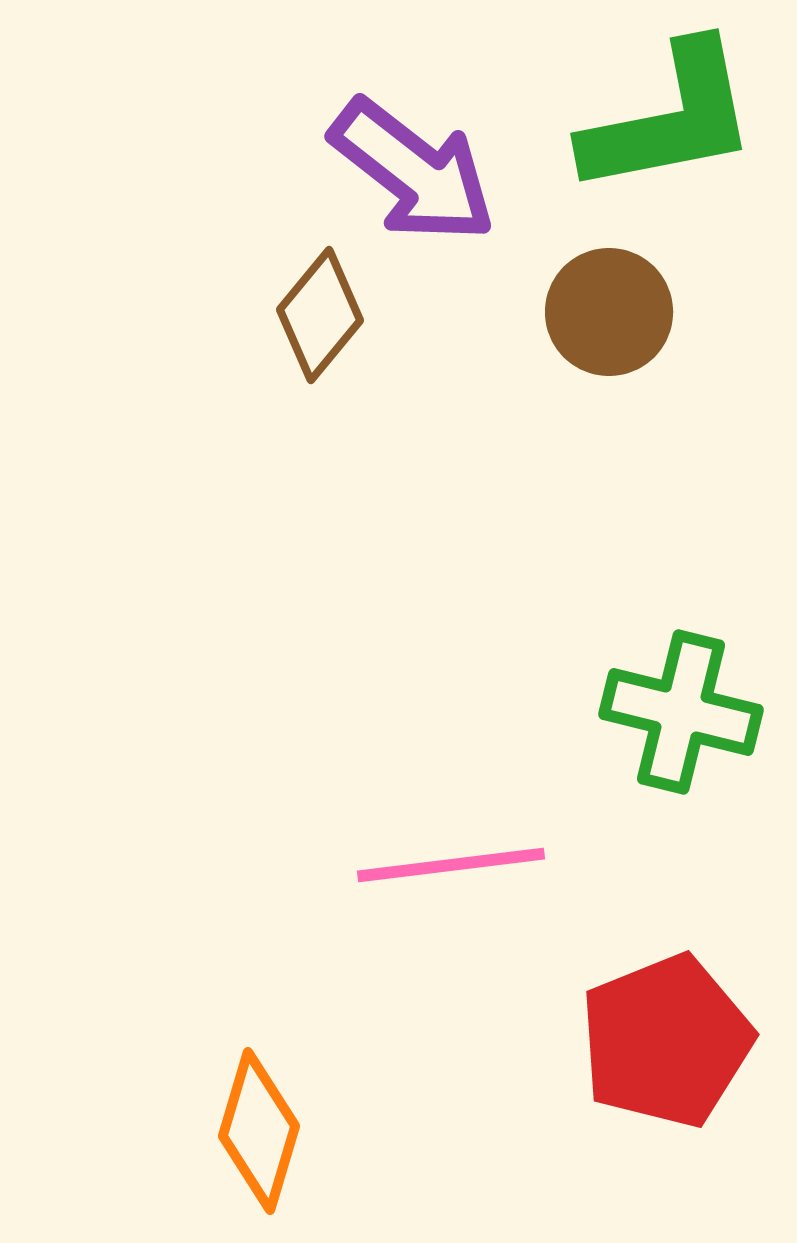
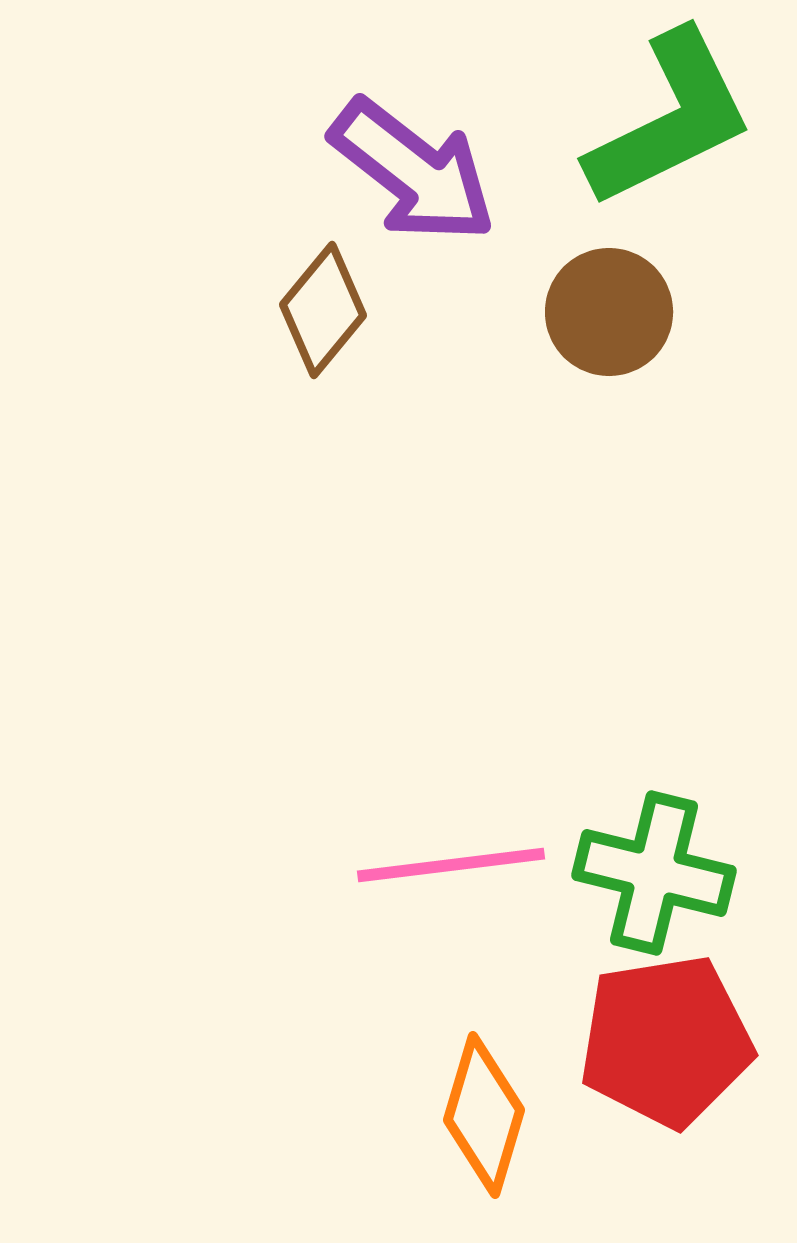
green L-shape: rotated 15 degrees counterclockwise
brown diamond: moved 3 px right, 5 px up
green cross: moved 27 px left, 161 px down
red pentagon: rotated 13 degrees clockwise
orange diamond: moved 225 px right, 16 px up
